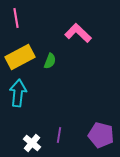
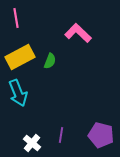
cyan arrow: rotated 152 degrees clockwise
purple line: moved 2 px right
